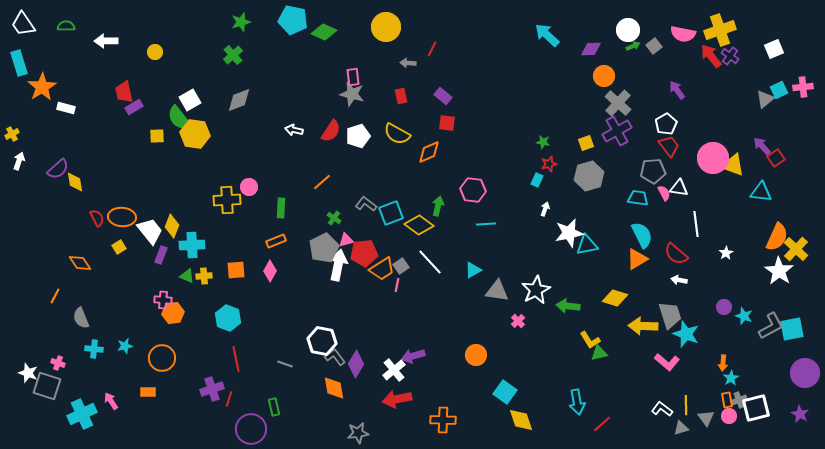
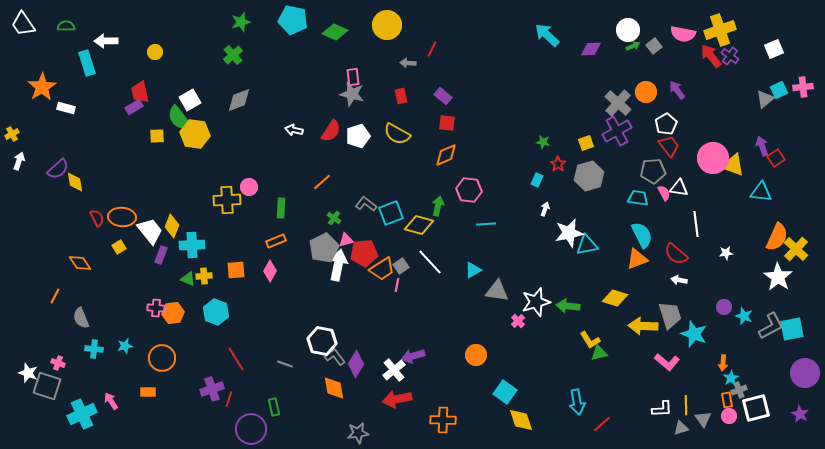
yellow circle at (386, 27): moved 1 px right, 2 px up
green diamond at (324, 32): moved 11 px right
cyan rectangle at (19, 63): moved 68 px right
orange circle at (604, 76): moved 42 px right, 16 px down
red trapezoid at (124, 92): moved 16 px right
purple arrow at (762, 146): rotated 24 degrees clockwise
orange diamond at (429, 152): moved 17 px right, 3 px down
red star at (549, 164): moved 9 px right; rotated 21 degrees counterclockwise
pink hexagon at (473, 190): moved 4 px left
yellow diamond at (419, 225): rotated 20 degrees counterclockwise
white star at (726, 253): rotated 24 degrees clockwise
orange triangle at (637, 259): rotated 10 degrees clockwise
white star at (779, 271): moved 1 px left, 6 px down
green triangle at (187, 276): moved 1 px right, 3 px down
white star at (536, 290): moved 12 px down; rotated 12 degrees clockwise
pink cross at (163, 300): moved 7 px left, 8 px down
cyan hexagon at (228, 318): moved 12 px left, 6 px up
cyan star at (686, 334): moved 8 px right
red line at (236, 359): rotated 20 degrees counterclockwise
gray cross at (739, 400): moved 10 px up
white L-shape at (662, 409): rotated 140 degrees clockwise
gray triangle at (706, 418): moved 3 px left, 1 px down
